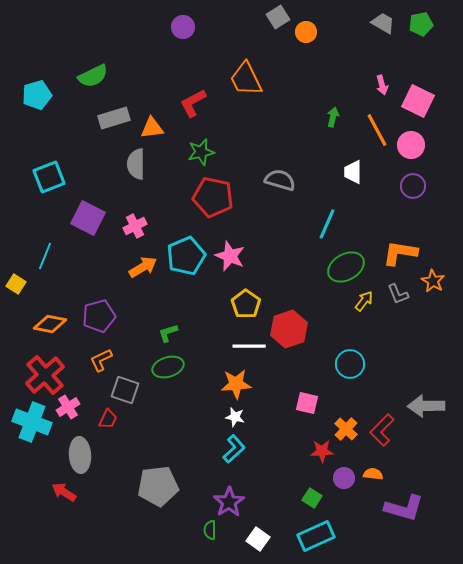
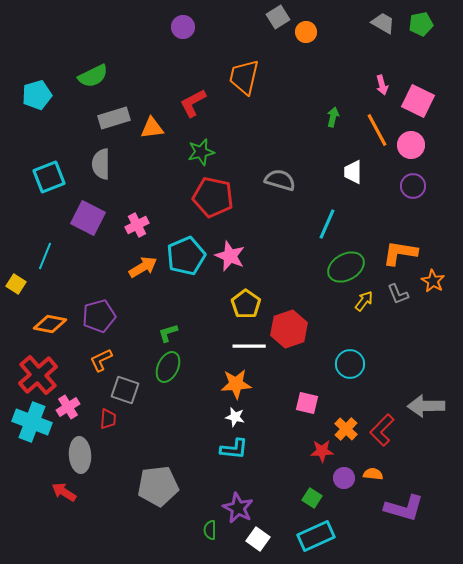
orange trapezoid at (246, 79): moved 2 px left, 2 px up; rotated 39 degrees clockwise
gray semicircle at (136, 164): moved 35 px left
pink cross at (135, 226): moved 2 px right, 1 px up
green ellipse at (168, 367): rotated 48 degrees counterclockwise
red cross at (45, 375): moved 7 px left
red trapezoid at (108, 419): rotated 20 degrees counterclockwise
cyan L-shape at (234, 449): rotated 48 degrees clockwise
purple star at (229, 502): moved 9 px right, 6 px down; rotated 12 degrees counterclockwise
